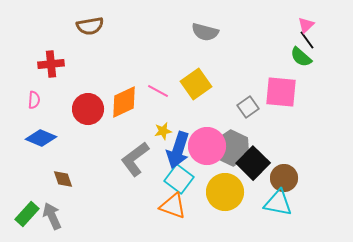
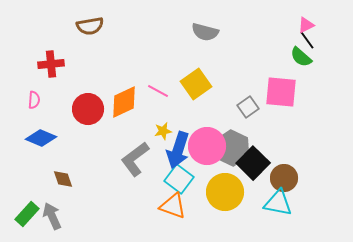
pink triangle: rotated 18 degrees clockwise
